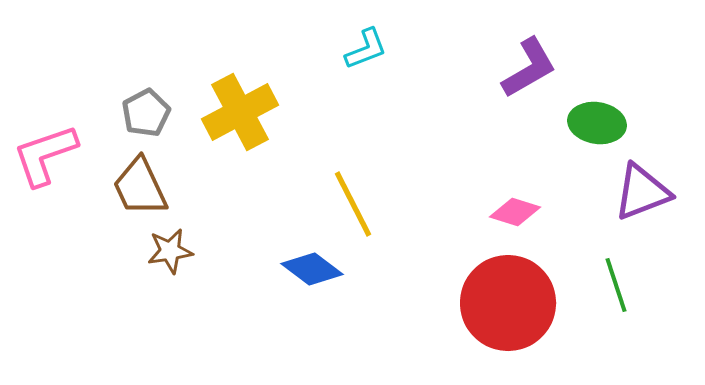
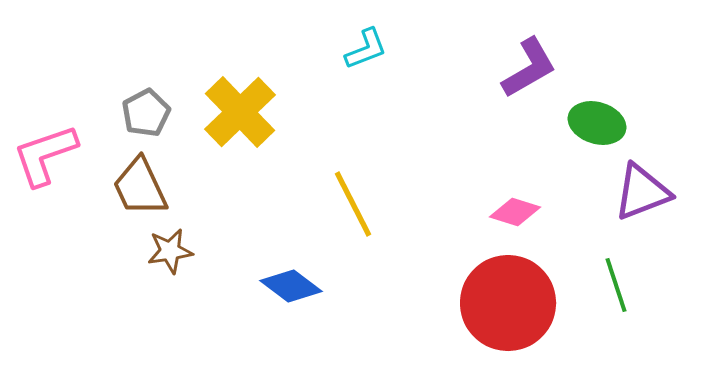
yellow cross: rotated 16 degrees counterclockwise
green ellipse: rotated 8 degrees clockwise
blue diamond: moved 21 px left, 17 px down
